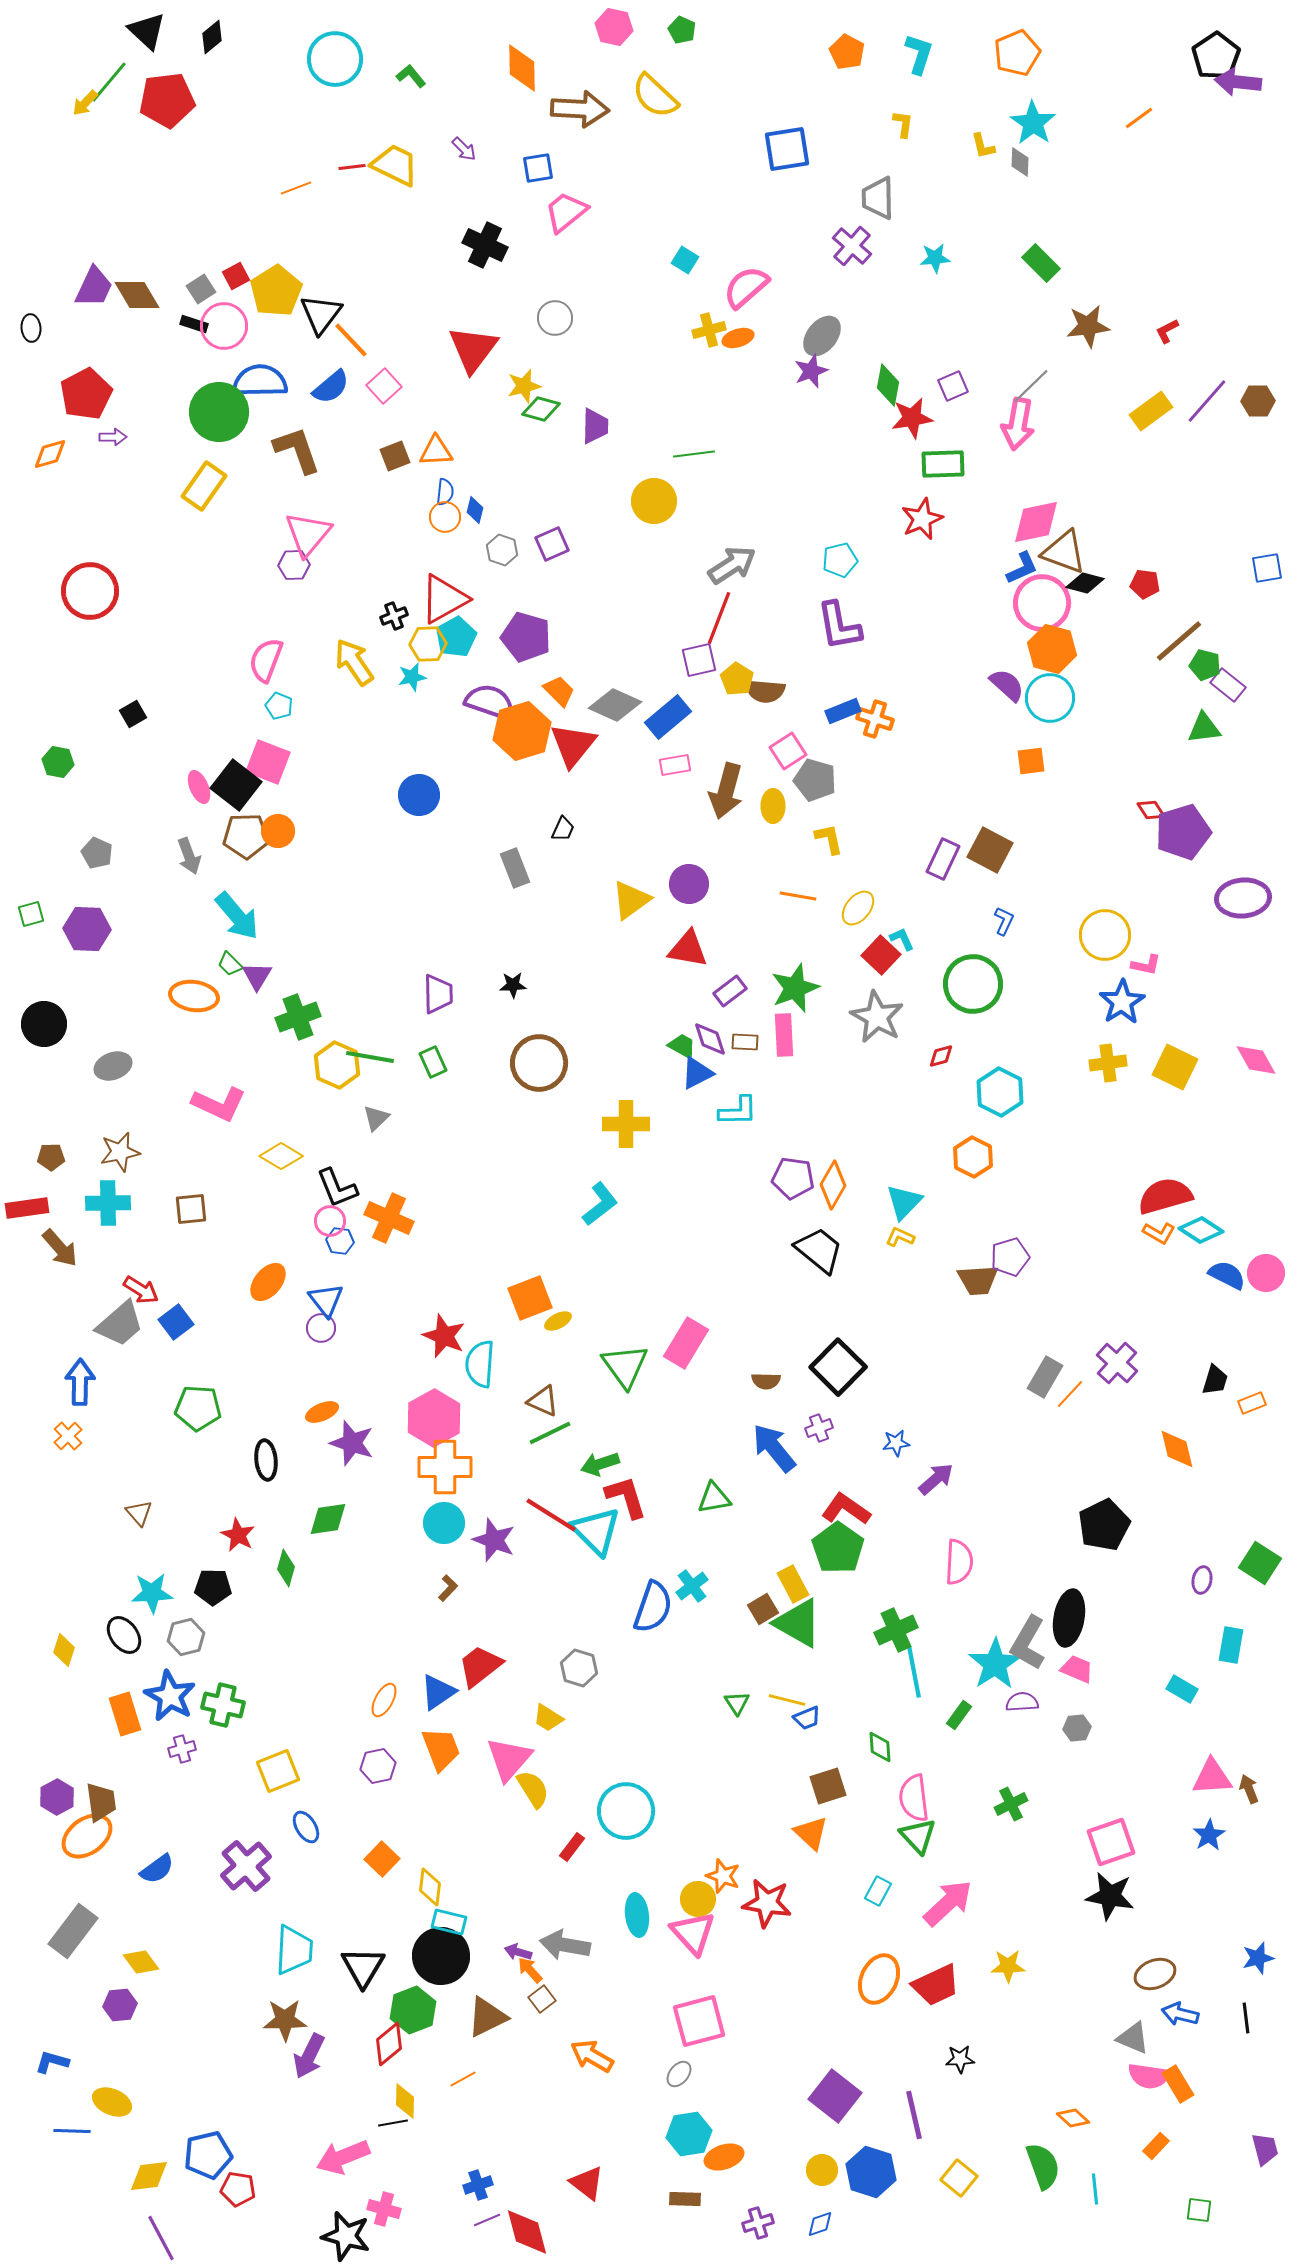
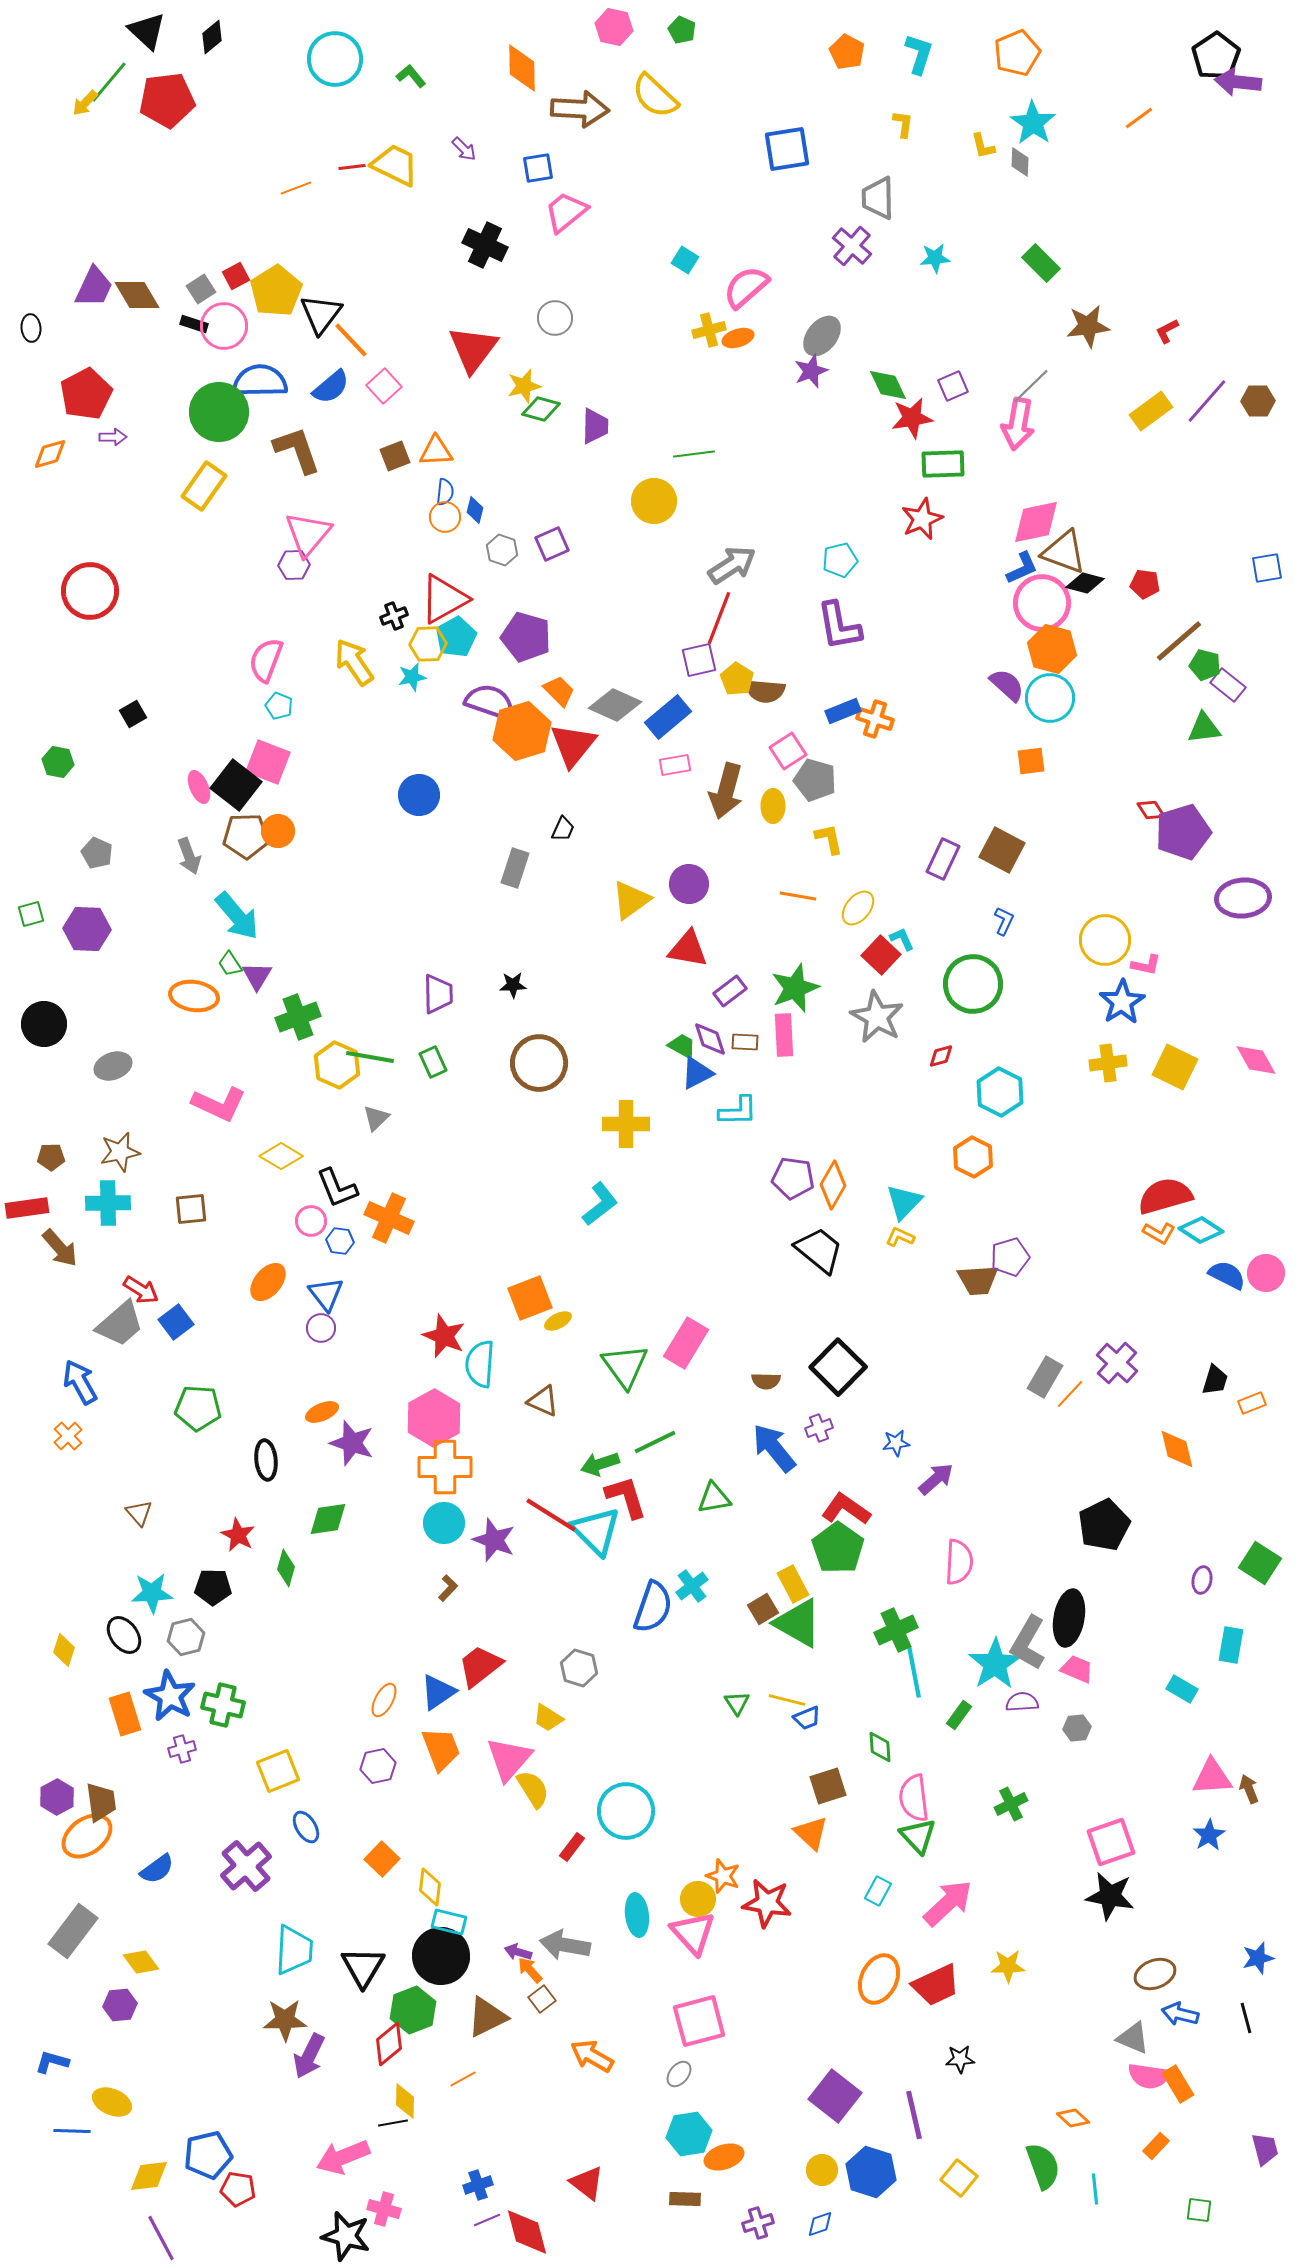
green diamond at (888, 385): rotated 36 degrees counterclockwise
brown square at (990, 850): moved 12 px right
gray rectangle at (515, 868): rotated 39 degrees clockwise
yellow circle at (1105, 935): moved 5 px down
green trapezoid at (230, 964): rotated 12 degrees clockwise
pink circle at (330, 1221): moved 19 px left
blue triangle at (326, 1300): moved 6 px up
blue arrow at (80, 1382): rotated 30 degrees counterclockwise
green line at (550, 1433): moved 105 px right, 9 px down
black line at (1246, 2018): rotated 8 degrees counterclockwise
